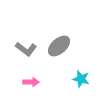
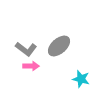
pink arrow: moved 16 px up
